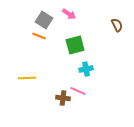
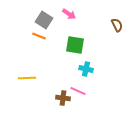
green square: rotated 24 degrees clockwise
cyan cross: rotated 24 degrees clockwise
